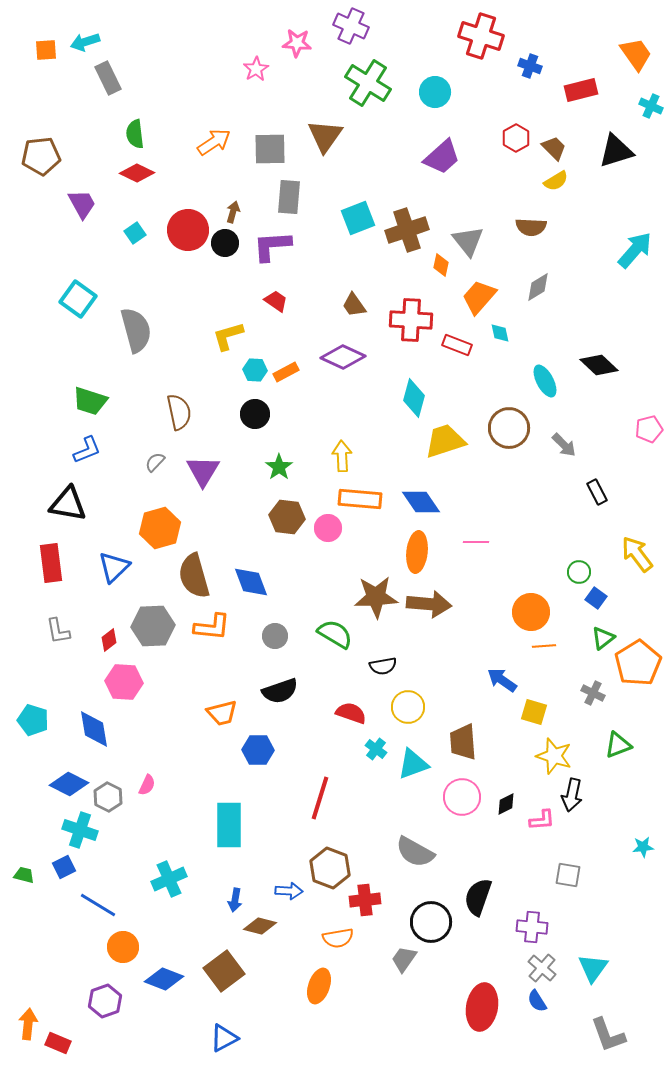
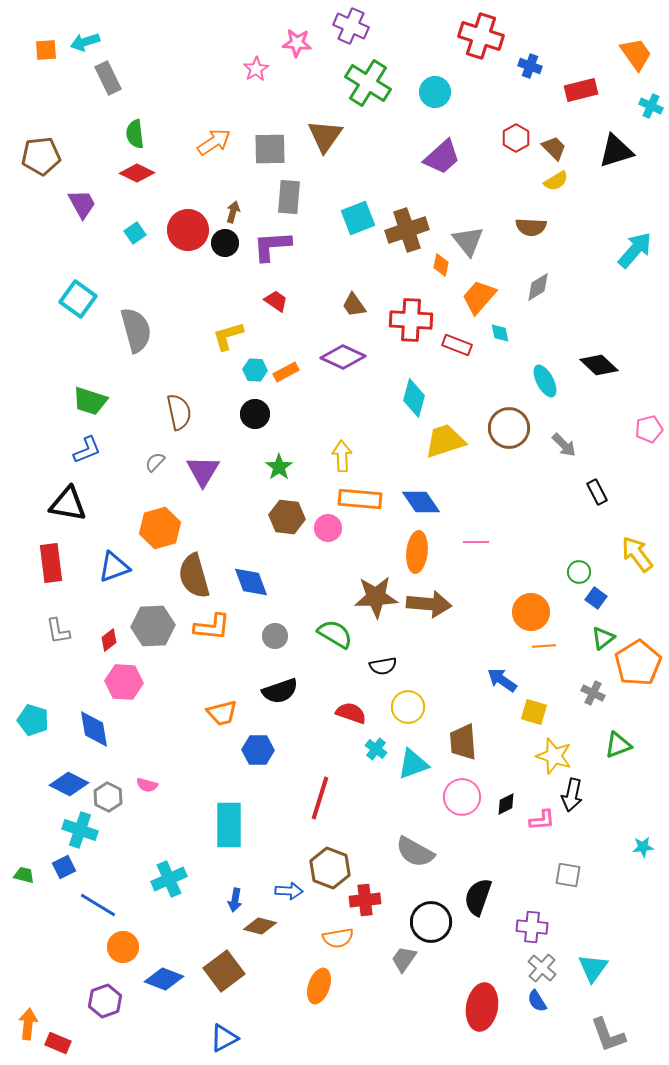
blue triangle at (114, 567): rotated 24 degrees clockwise
pink semicircle at (147, 785): rotated 80 degrees clockwise
